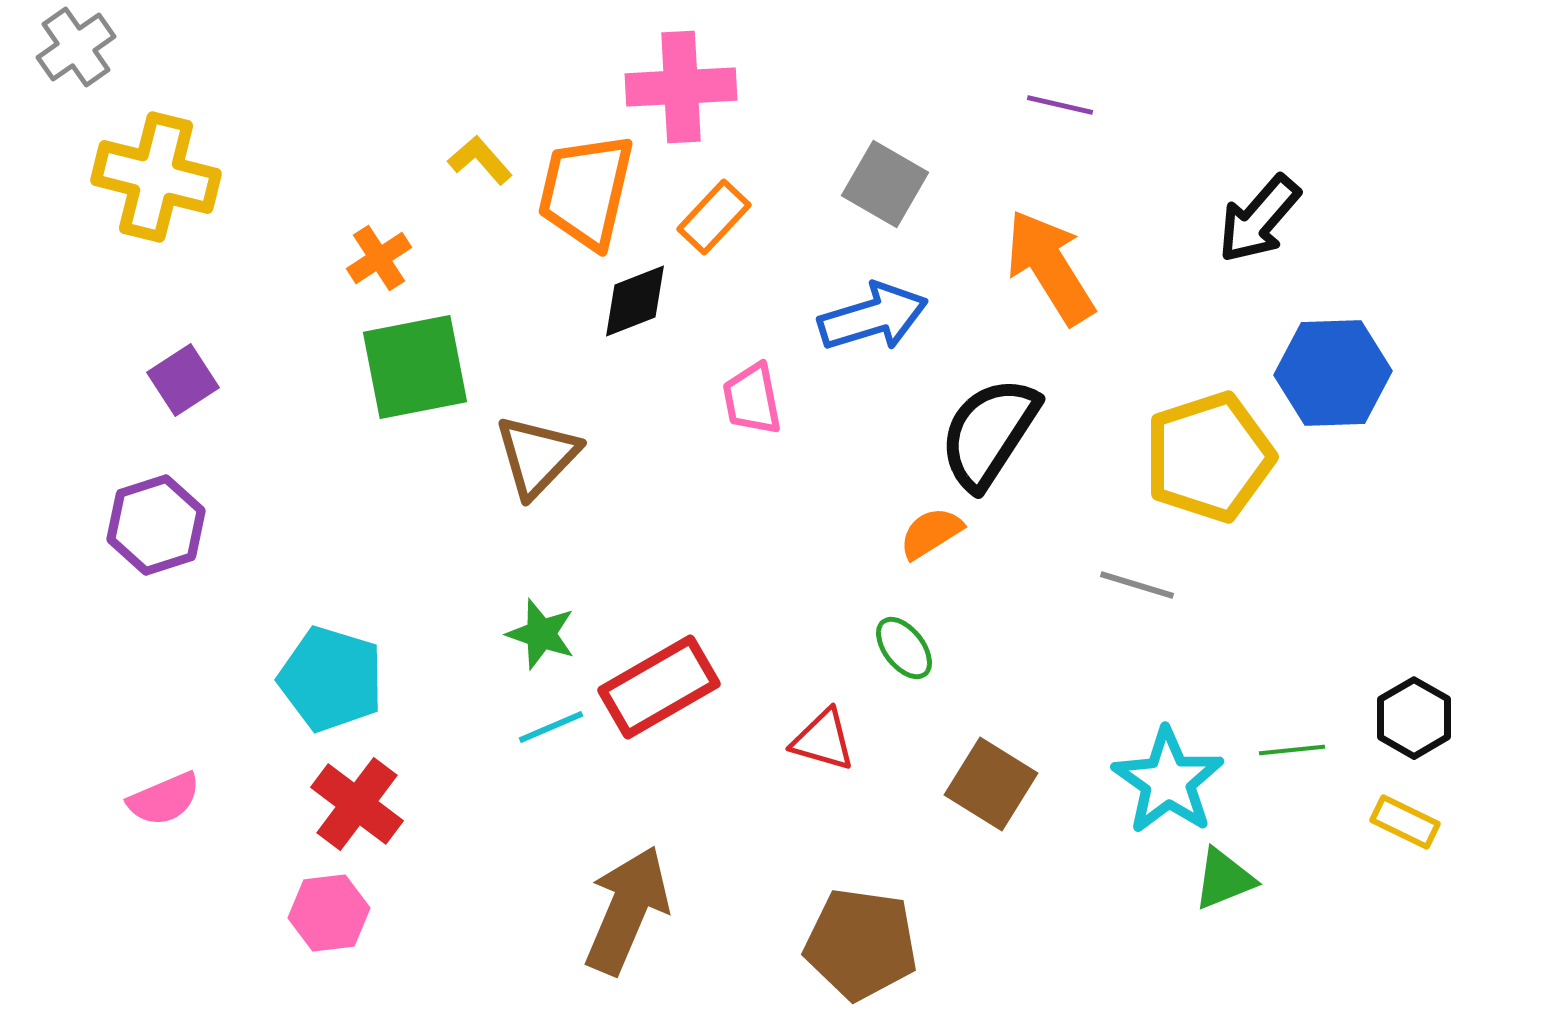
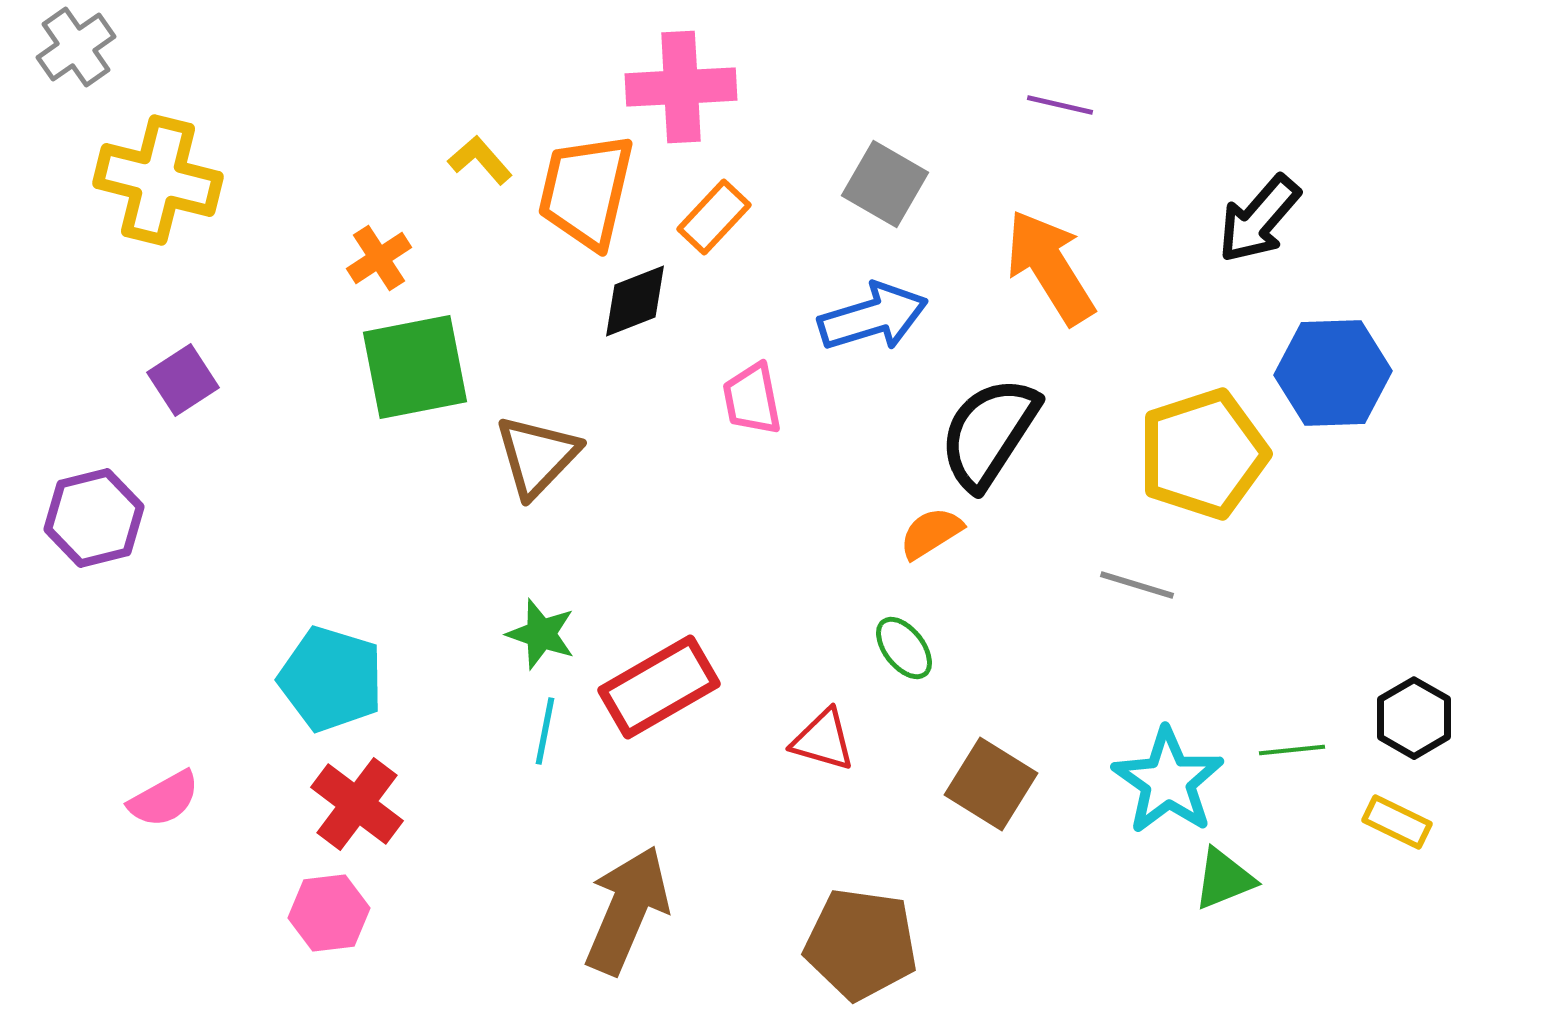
yellow cross: moved 2 px right, 3 px down
yellow pentagon: moved 6 px left, 3 px up
purple hexagon: moved 62 px left, 7 px up; rotated 4 degrees clockwise
cyan line: moved 6 px left, 4 px down; rotated 56 degrees counterclockwise
pink semicircle: rotated 6 degrees counterclockwise
yellow rectangle: moved 8 px left
